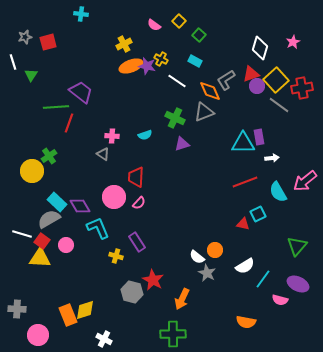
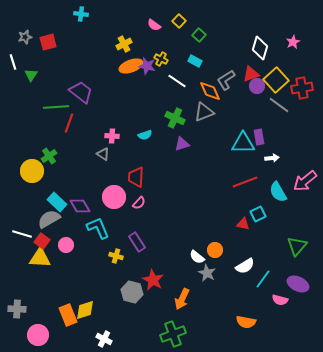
green cross at (173, 334): rotated 20 degrees counterclockwise
